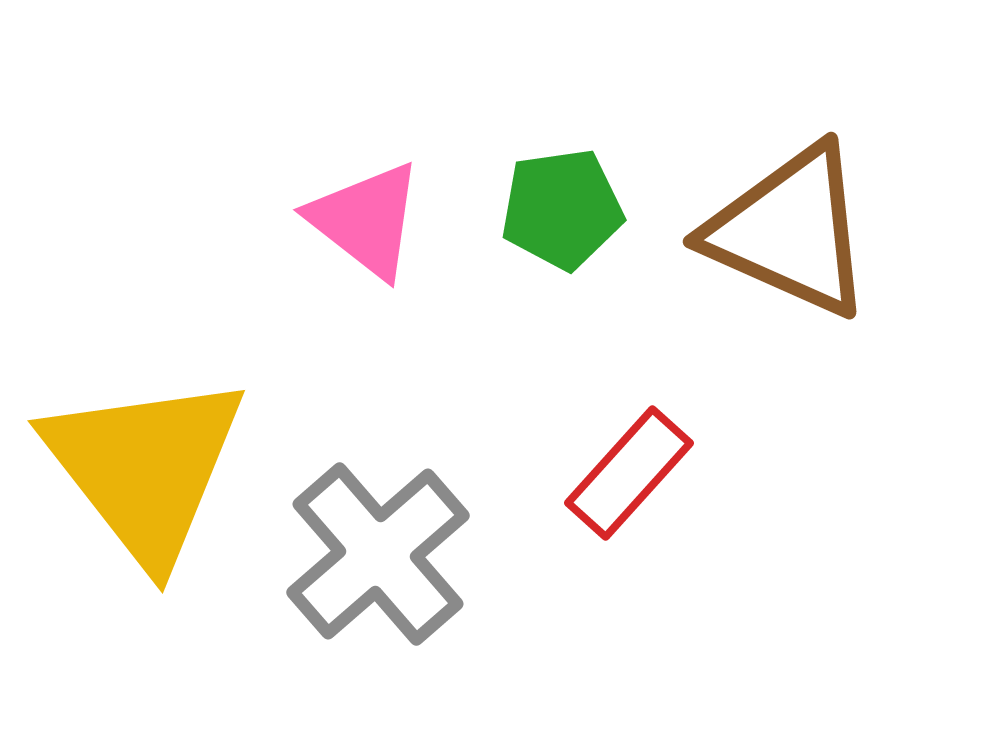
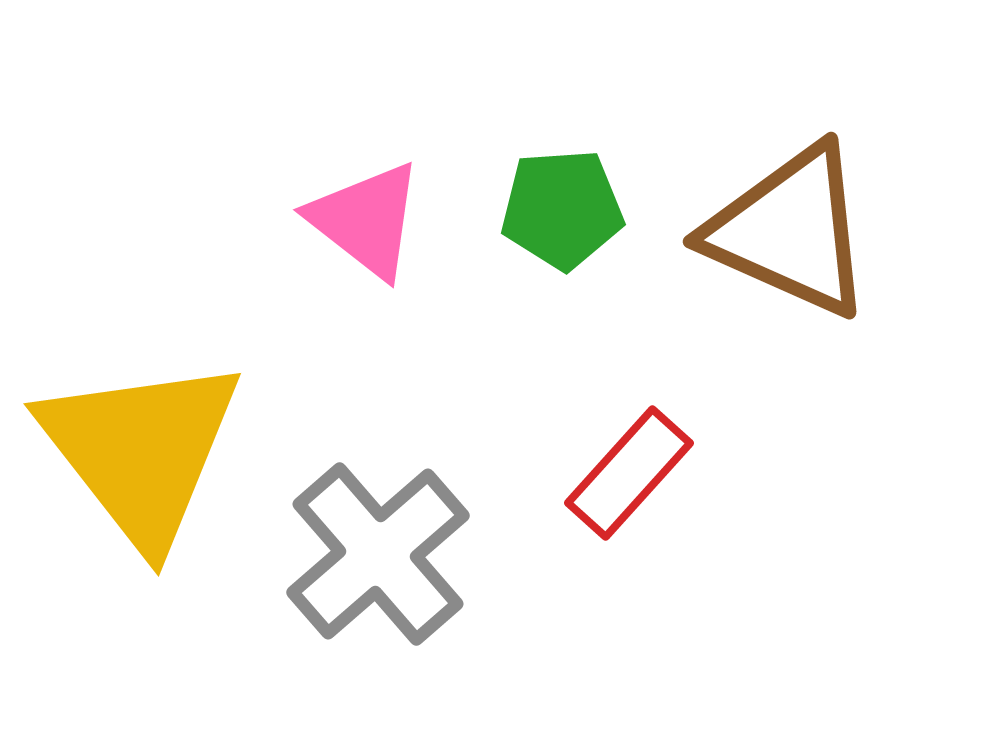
green pentagon: rotated 4 degrees clockwise
yellow triangle: moved 4 px left, 17 px up
